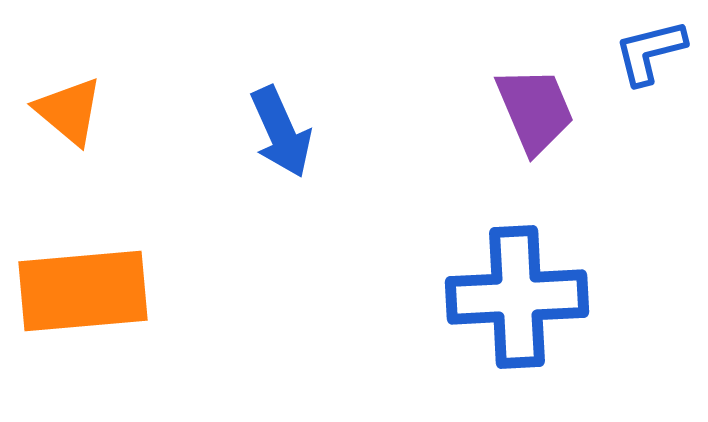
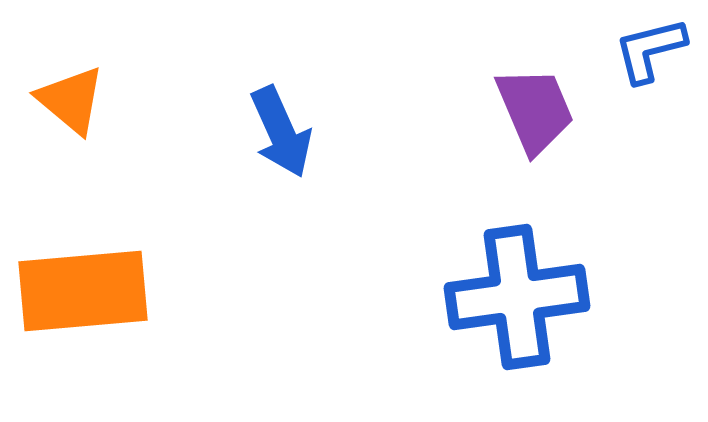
blue L-shape: moved 2 px up
orange triangle: moved 2 px right, 11 px up
blue cross: rotated 5 degrees counterclockwise
